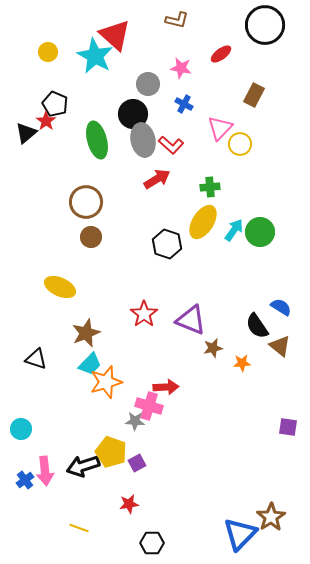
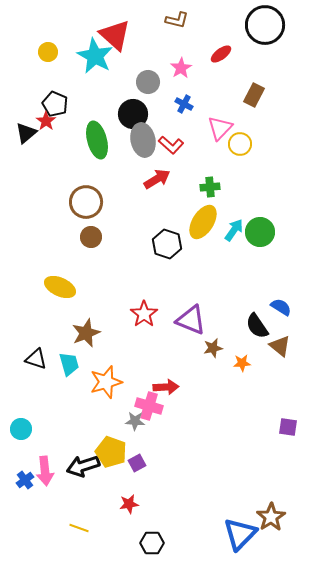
pink star at (181, 68): rotated 30 degrees clockwise
gray circle at (148, 84): moved 2 px up
cyan trapezoid at (90, 364): moved 21 px left; rotated 60 degrees counterclockwise
